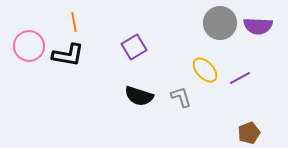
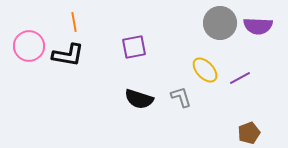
purple square: rotated 20 degrees clockwise
black semicircle: moved 3 px down
